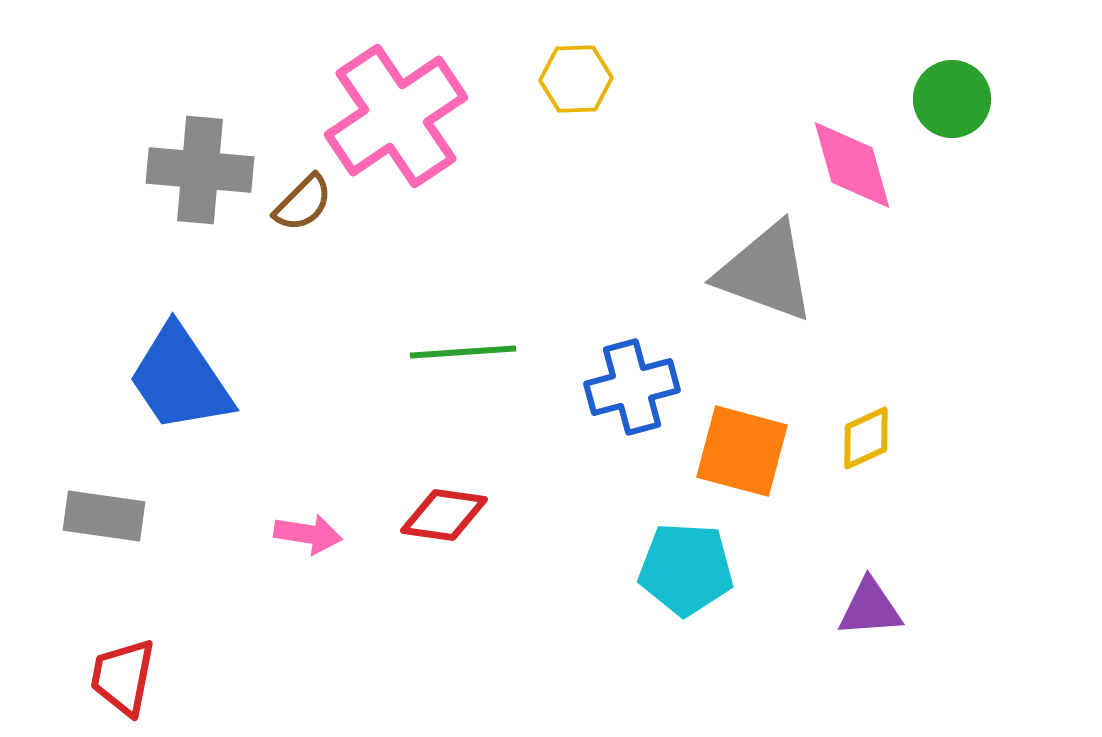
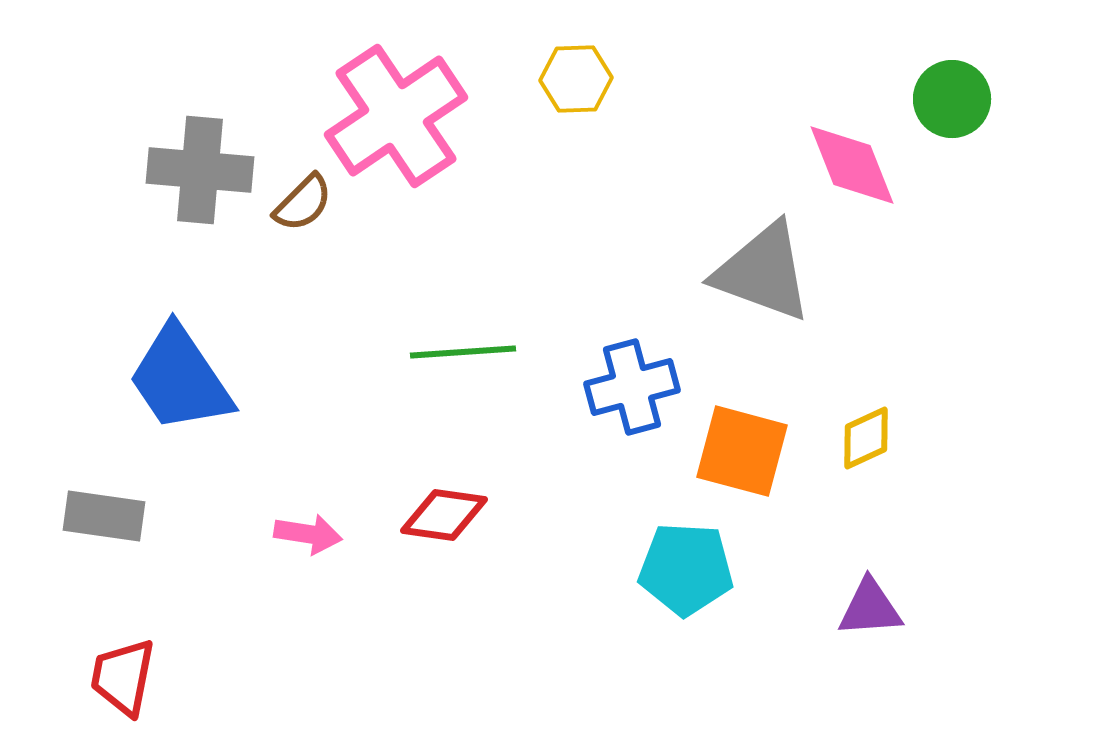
pink diamond: rotated 6 degrees counterclockwise
gray triangle: moved 3 px left
